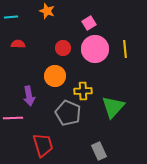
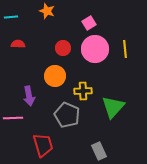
gray pentagon: moved 1 px left, 2 px down
